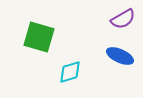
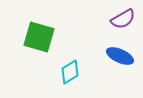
cyan diamond: rotated 15 degrees counterclockwise
